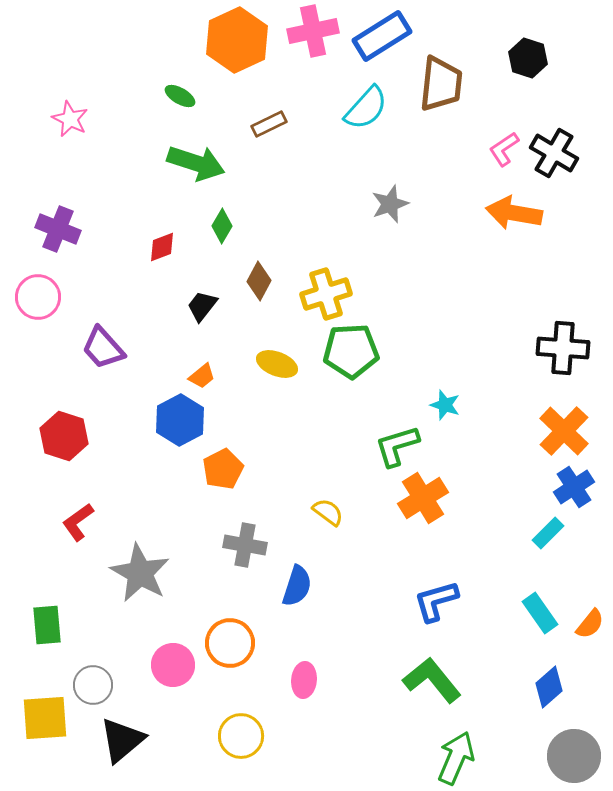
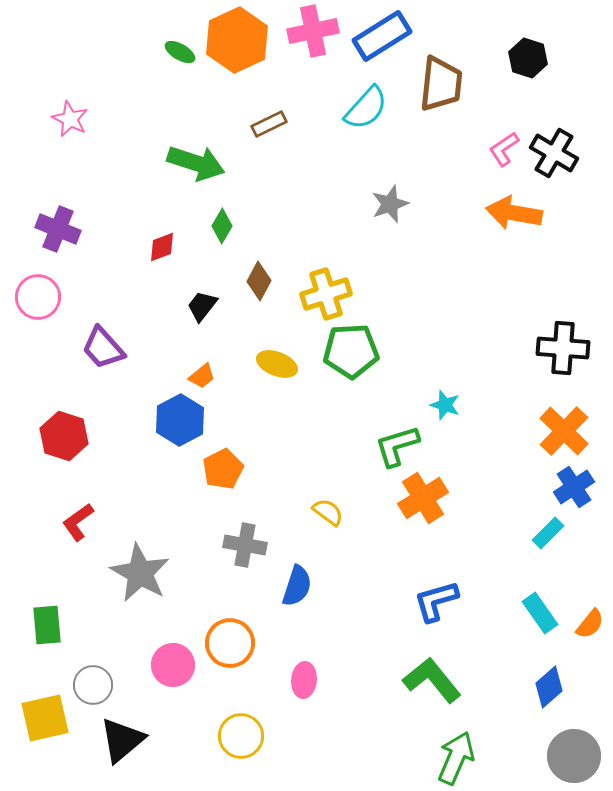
green ellipse at (180, 96): moved 44 px up
yellow square at (45, 718): rotated 9 degrees counterclockwise
